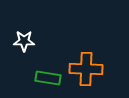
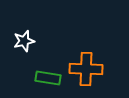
white star: rotated 15 degrees counterclockwise
